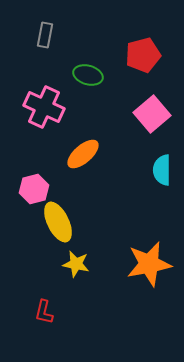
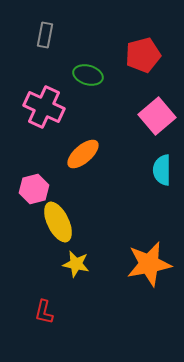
pink square: moved 5 px right, 2 px down
